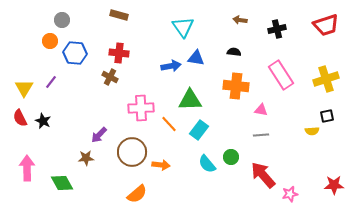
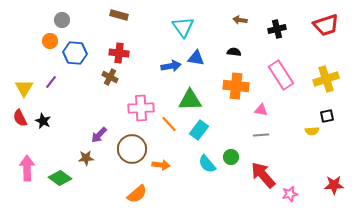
brown circle: moved 3 px up
green diamond: moved 2 px left, 5 px up; rotated 25 degrees counterclockwise
